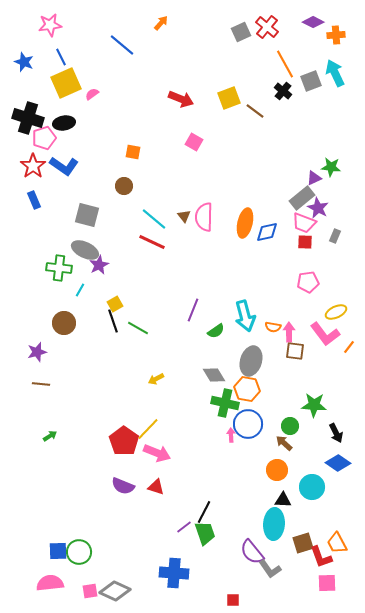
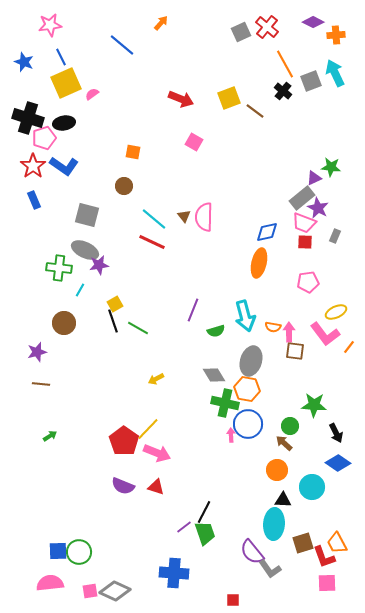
orange ellipse at (245, 223): moved 14 px right, 40 px down
purple star at (99, 265): rotated 18 degrees clockwise
green semicircle at (216, 331): rotated 18 degrees clockwise
red L-shape at (321, 557): moved 3 px right
